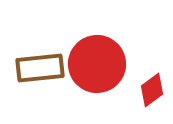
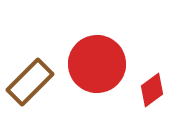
brown rectangle: moved 10 px left, 14 px down; rotated 39 degrees counterclockwise
